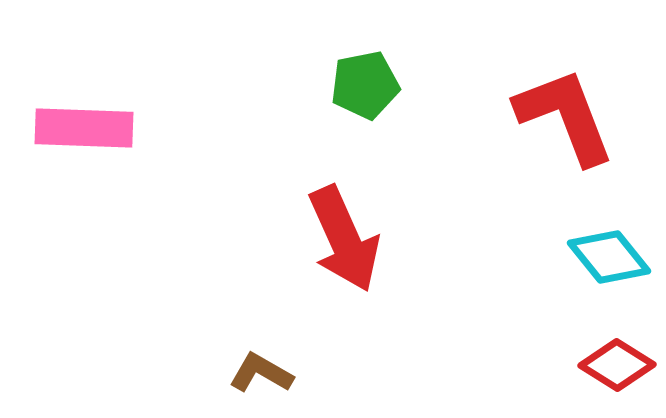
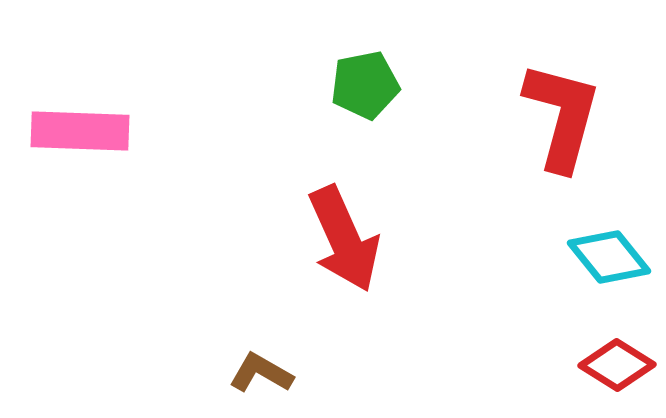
red L-shape: moved 3 px left; rotated 36 degrees clockwise
pink rectangle: moved 4 px left, 3 px down
